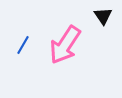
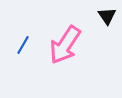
black triangle: moved 4 px right
